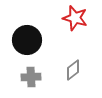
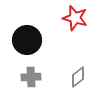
gray diamond: moved 5 px right, 7 px down
